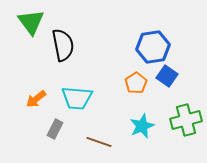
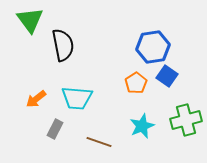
green triangle: moved 1 px left, 2 px up
